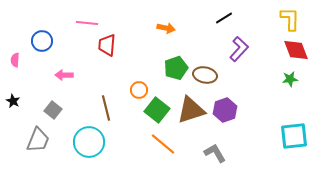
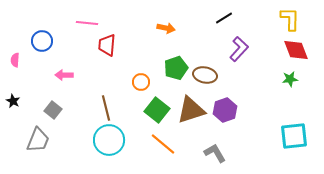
orange circle: moved 2 px right, 8 px up
cyan circle: moved 20 px right, 2 px up
